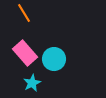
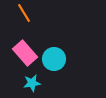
cyan star: rotated 18 degrees clockwise
